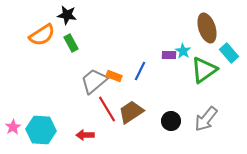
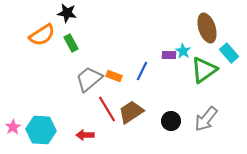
black star: moved 2 px up
blue line: moved 2 px right
gray trapezoid: moved 5 px left, 2 px up
